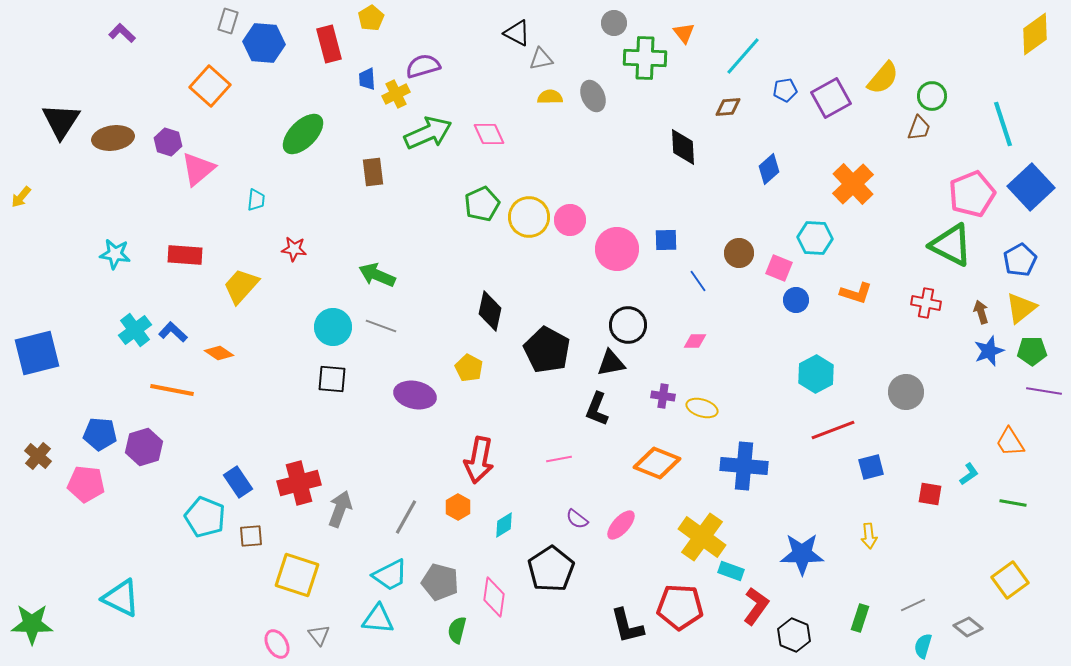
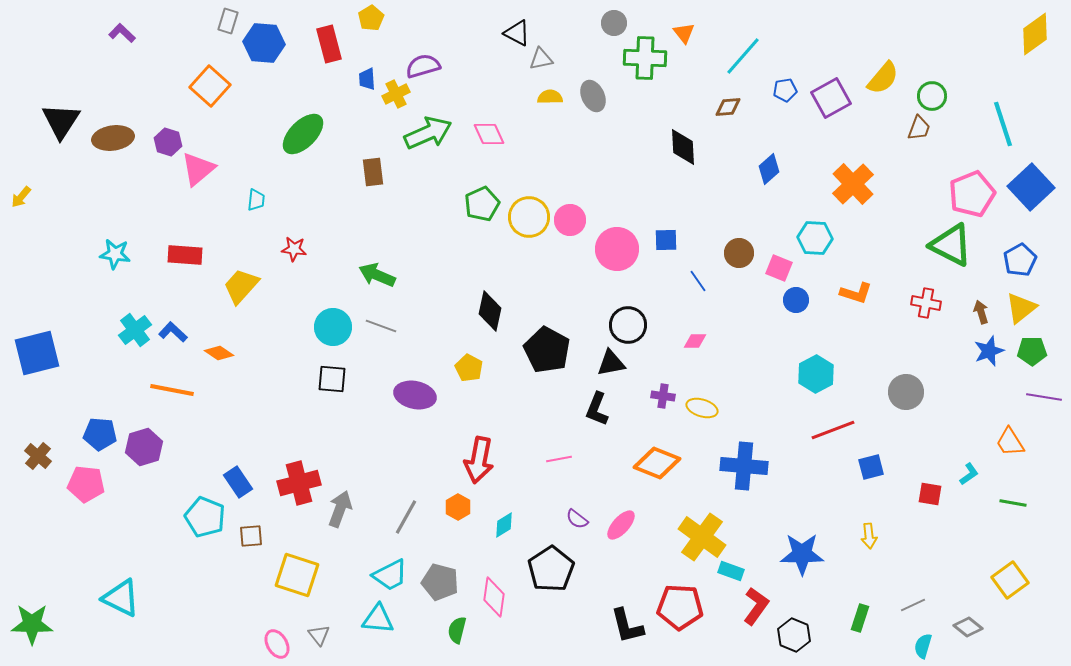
purple line at (1044, 391): moved 6 px down
